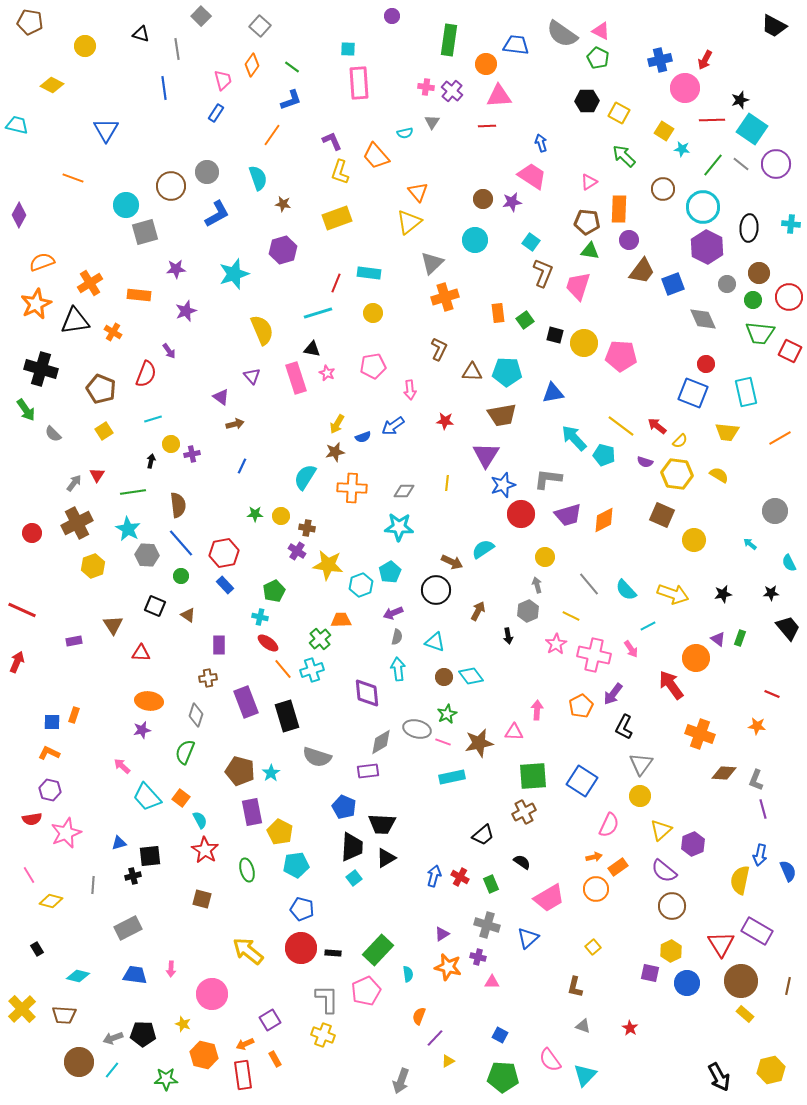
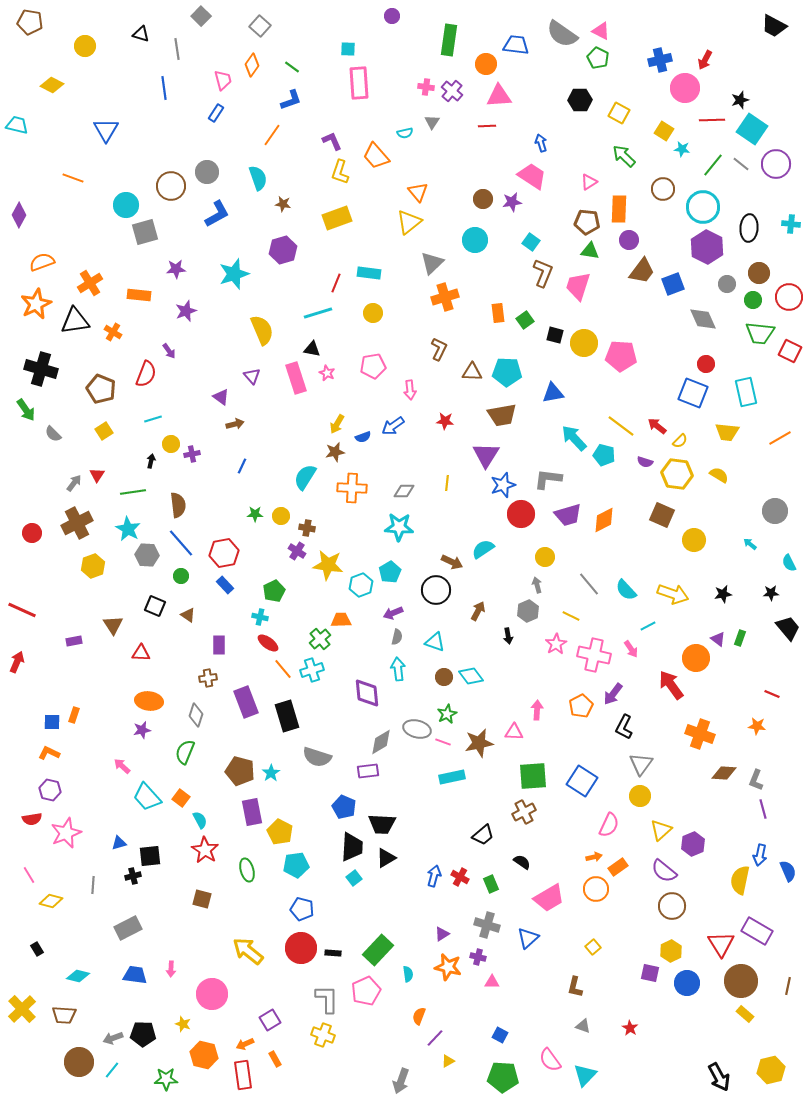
black hexagon at (587, 101): moved 7 px left, 1 px up
